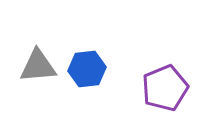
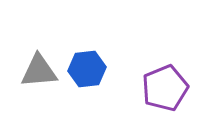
gray triangle: moved 1 px right, 5 px down
